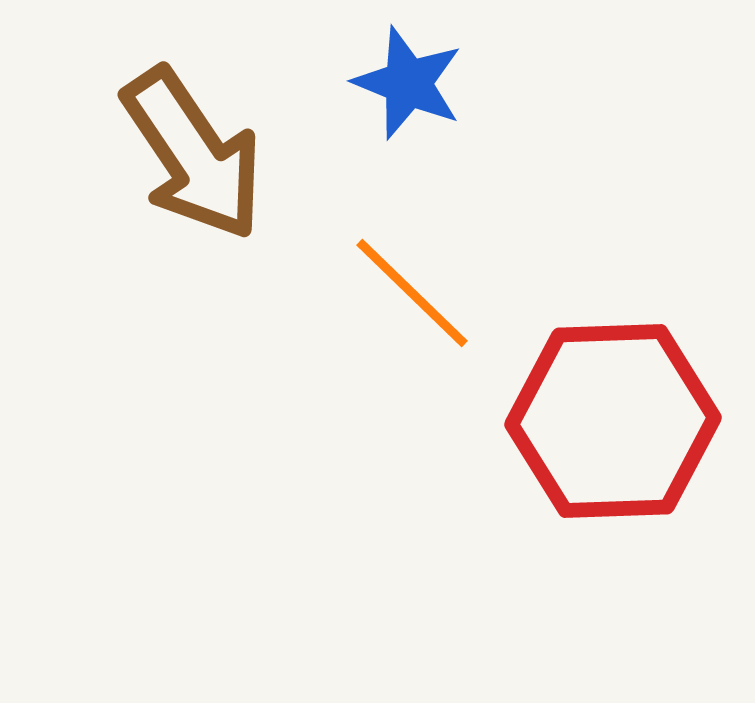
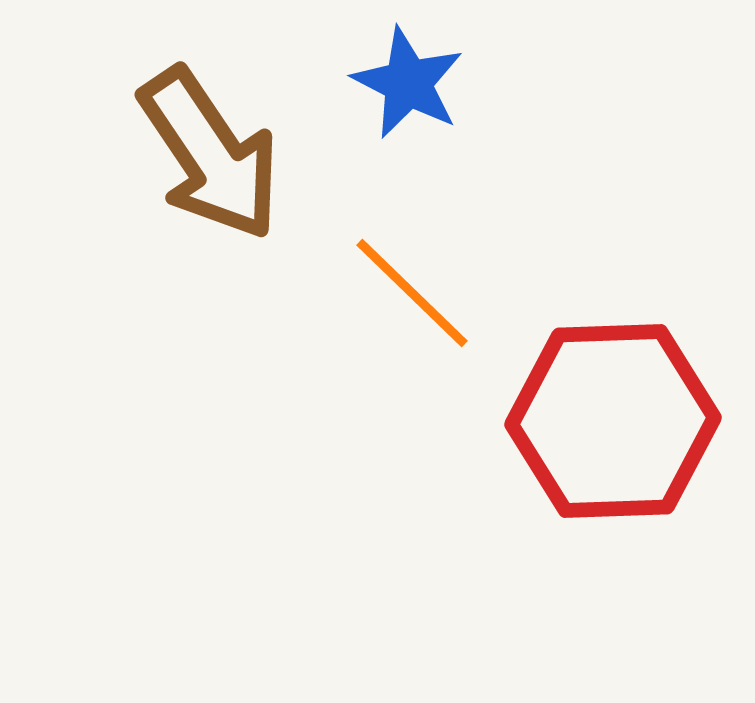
blue star: rotated 5 degrees clockwise
brown arrow: moved 17 px right
